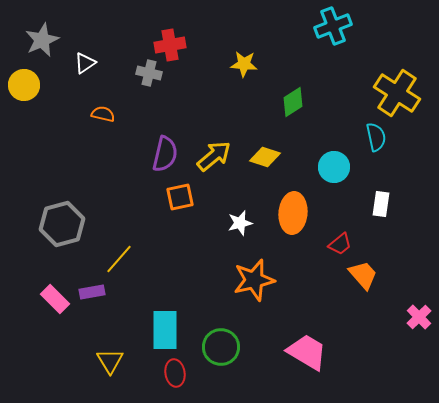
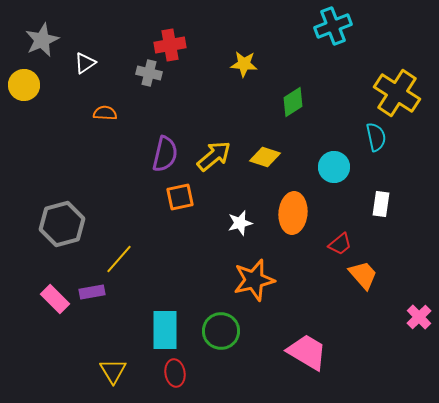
orange semicircle: moved 2 px right, 1 px up; rotated 10 degrees counterclockwise
green circle: moved 16 px up
yellow triangle: moved 3 px right, 10 px down
